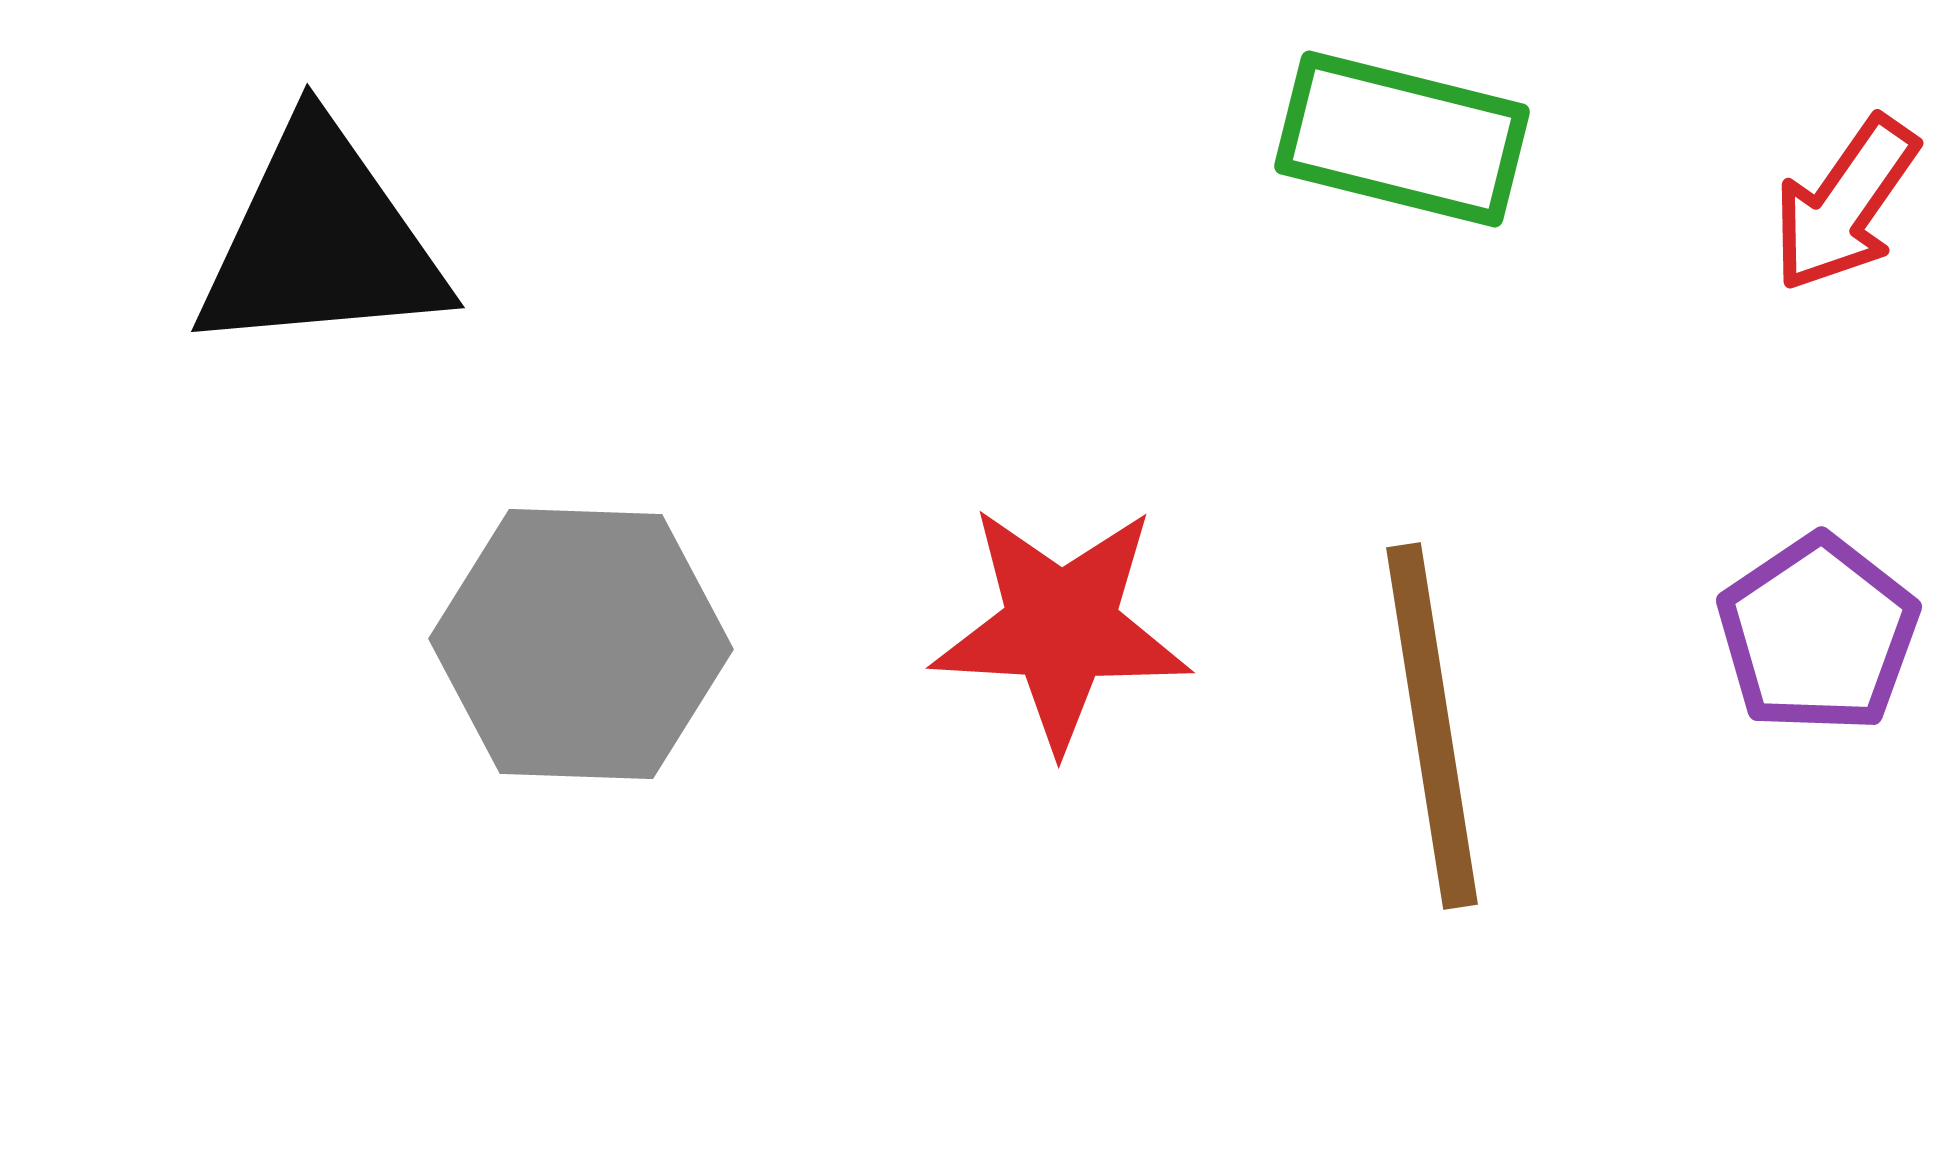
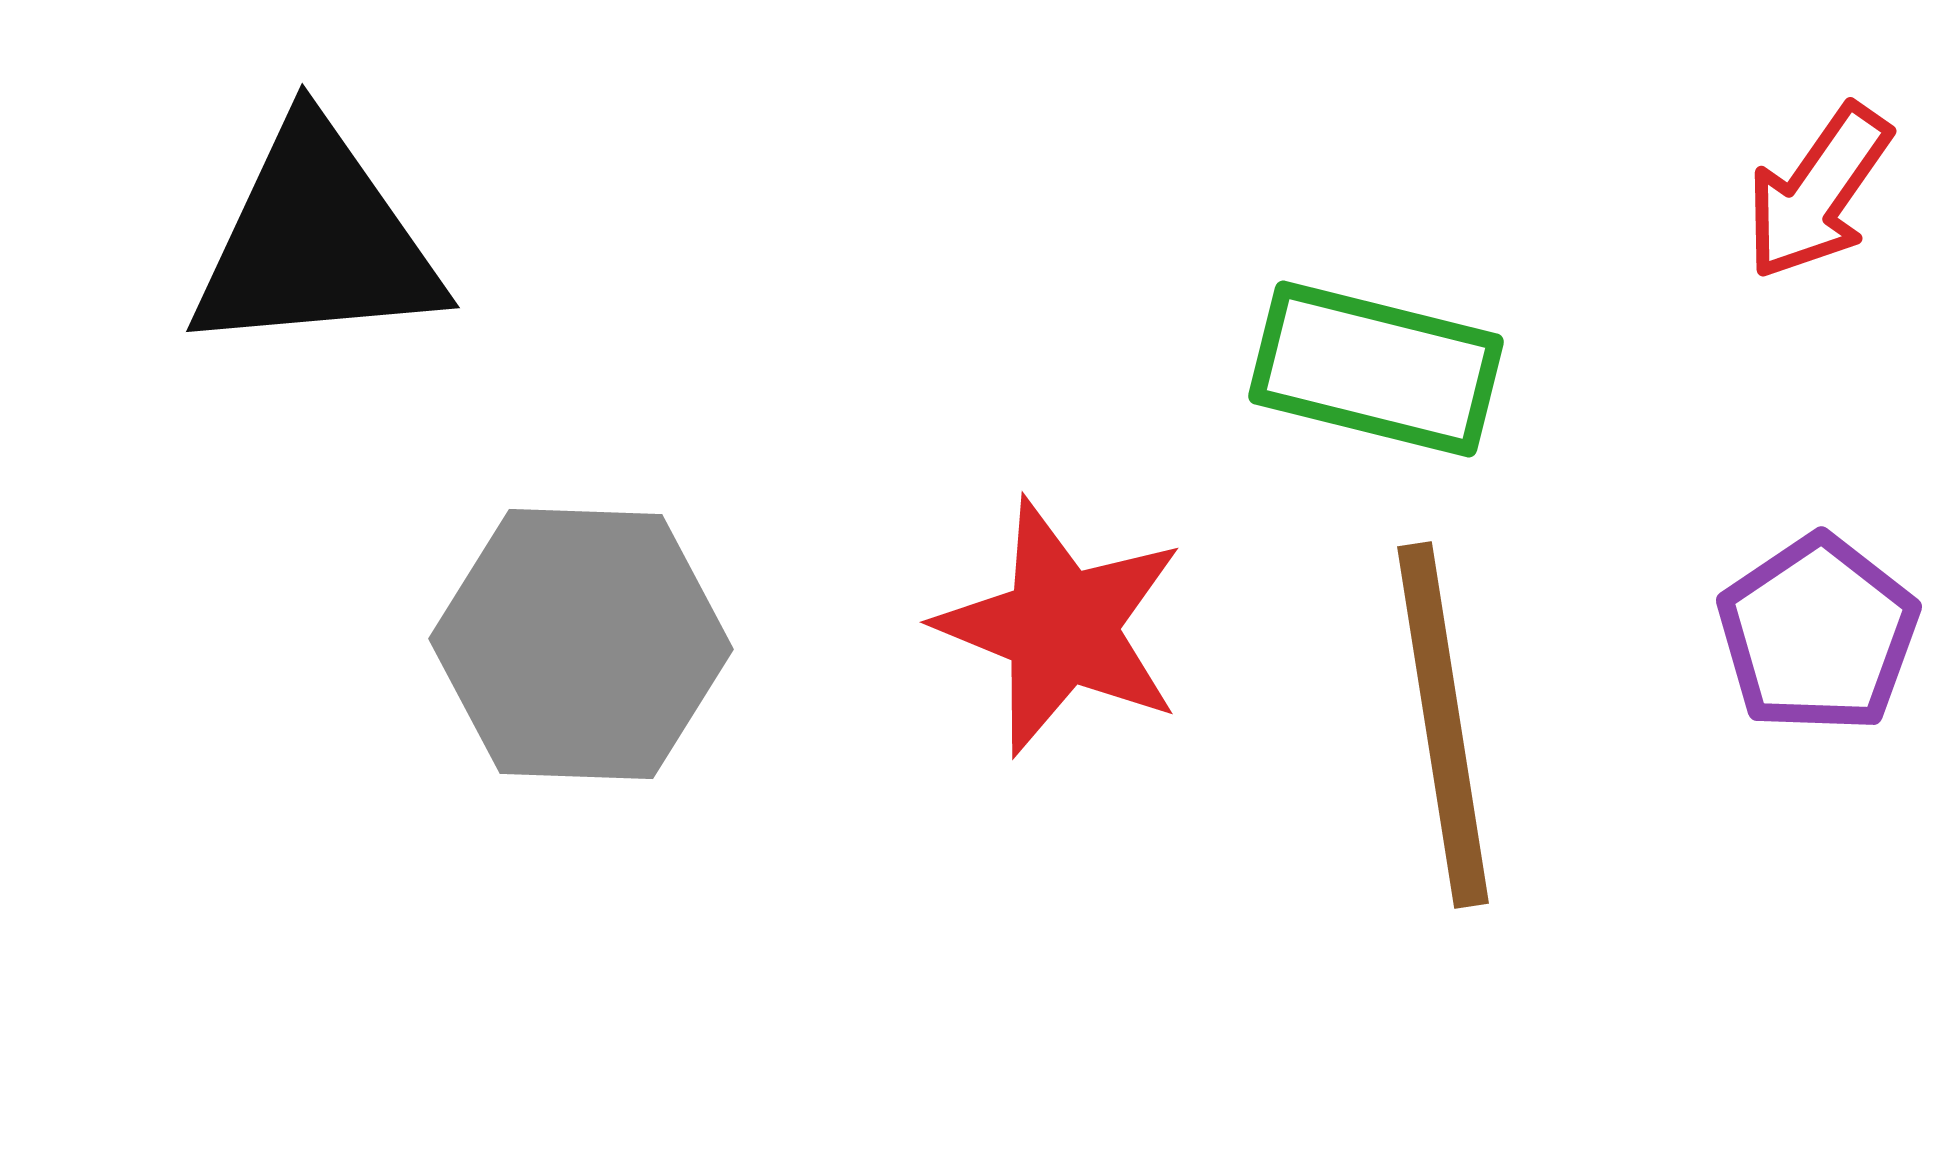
green rectangle: moved 26 px left, 230 px down
red arrow: moved 27 px left, 12 px up
black triangle: moved 5 px left
red star: rotated 19 degrees clockwise
brown line: moved 11 px right, 1 px up
